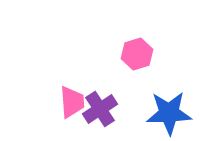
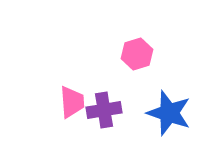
purple cross: moved 4 px right, 1 px down; rotated 24 degrees clockwise
blue star: rotated 21 degrees clockwise
